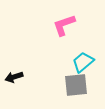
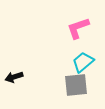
pink L-shape: moved 14 px right, 3 px down
